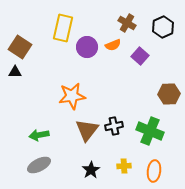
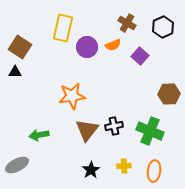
gray ellipse: moved 22 px left
